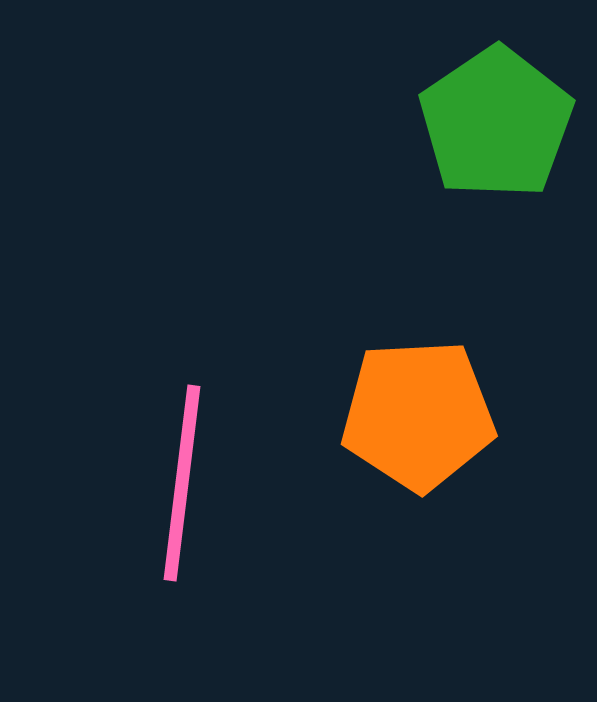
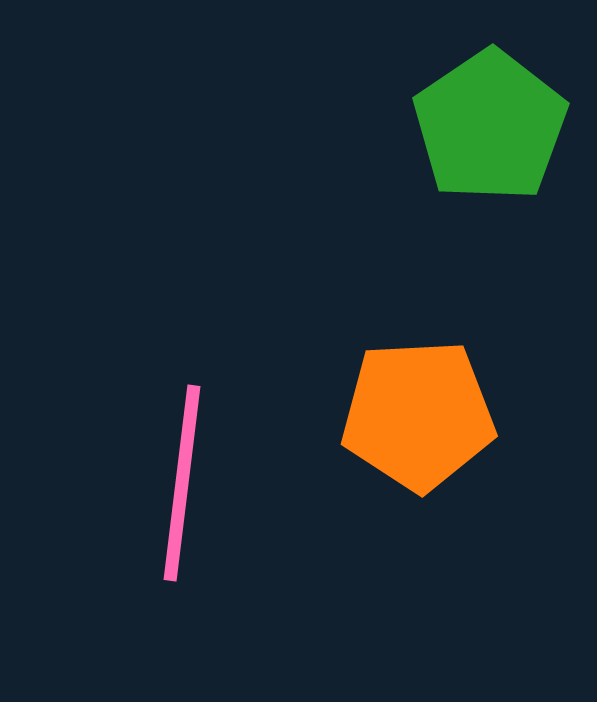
green pentagon: moved 6 px left, 3 px down
